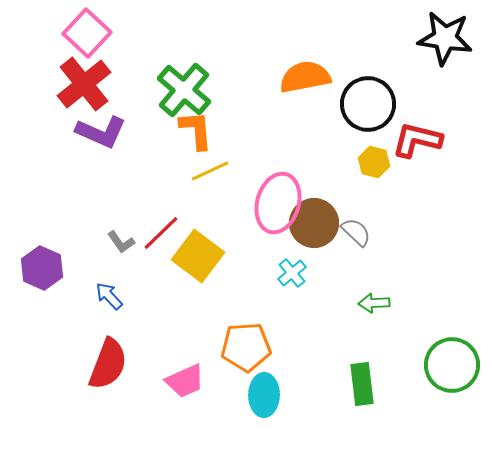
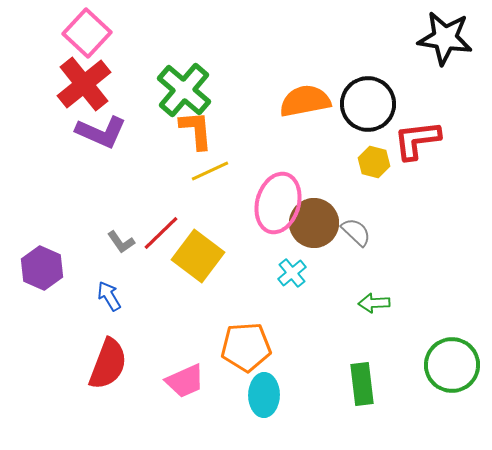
orange semicircle: moved 24 px down
red L-shape: rotated 21 degrees counterclockwise
blue arrow: rotated 12 degrees clockwise
